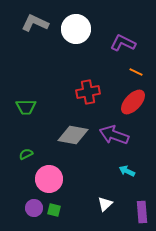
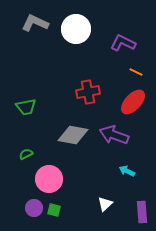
green trapezoid: rotated 10 degrees counterclockwise
